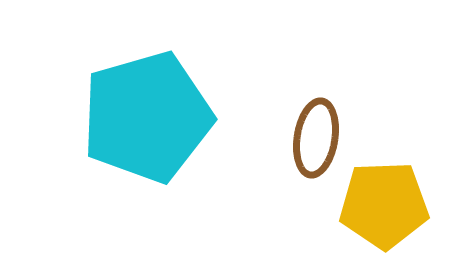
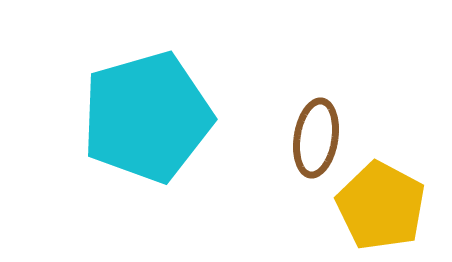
yellow pentagon: moved 3 px left, 1 px down; rotated 30 degrees clockwise
